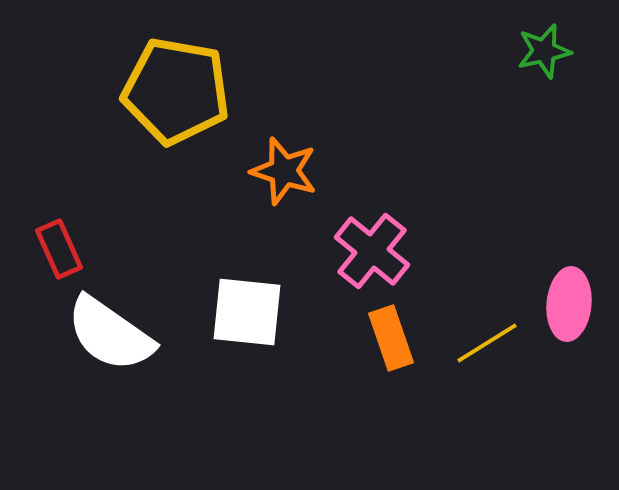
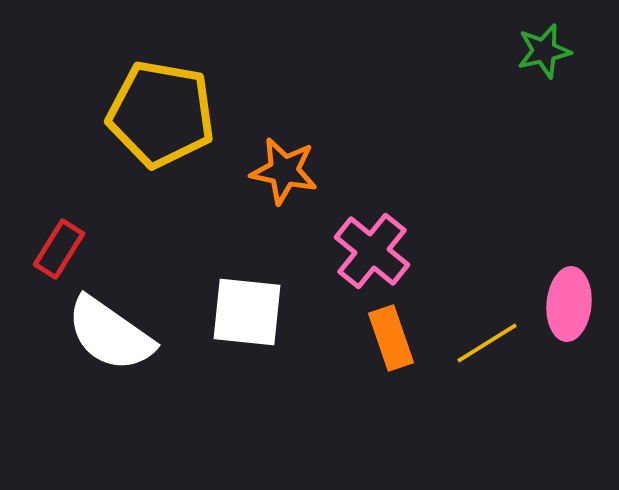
yellow pentagon: moved 15 px left, 23 px down
orange star: rotated 6 degrees counterclockwise
red rectangle: rotated 56 degrees clockwise
